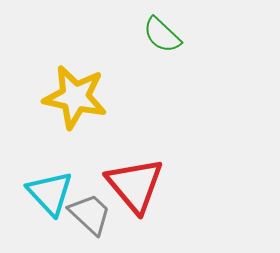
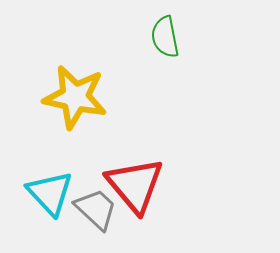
green semicircle: moved 3 px right, 2 px down; rotated 36 degrees clockwise
gray trapezoid: moved 6 px right, 5 px up
